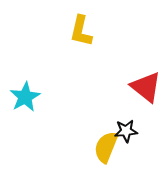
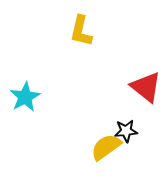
yellow semicircle: rotated 32 degrees clockwise
